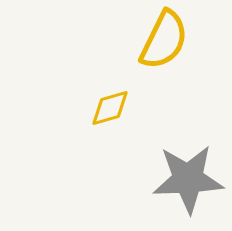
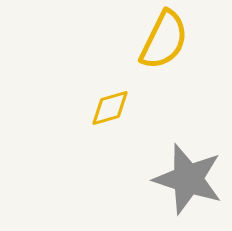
gray star: rotated 20 degrees clockwise
